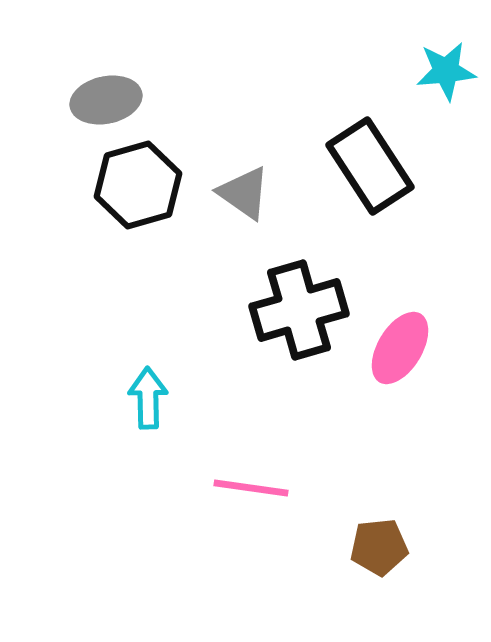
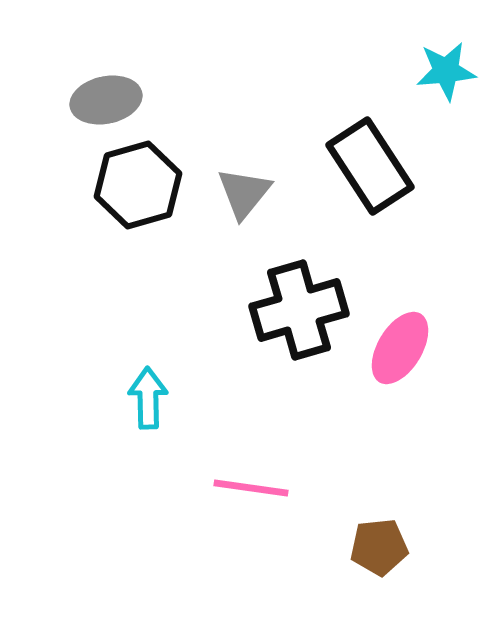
gray triangle: rotated 34 degrees clockwise
